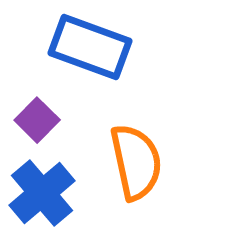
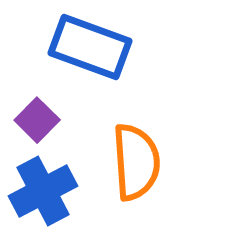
orange semicircle: rotated 8 degrees clockwise
blue cross: moved 1 px right, 2 px up; rotated 12 degrees clockwise
